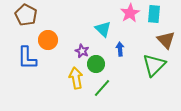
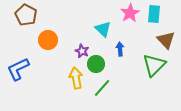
blue L-shape: moved 9 px left, 11 px down; rotated 65 degrees clockwise
